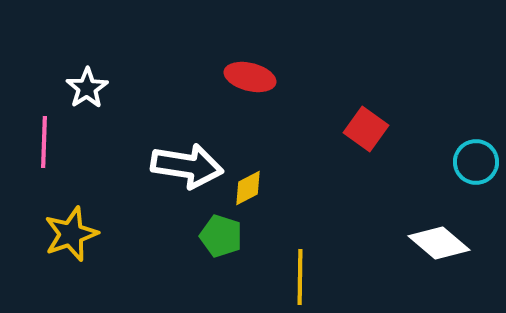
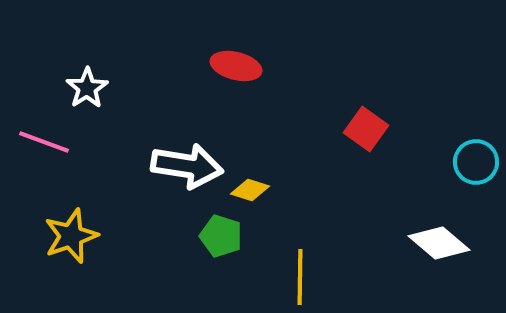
red ellipse: moved 14 px left, 11 px up
pink line: rotated 72 degrees counterclockwise
yellow diamond: moved 2 px right, 2 px down; rotated 45 degrees clockwise
yellow star: moved 2 px down
